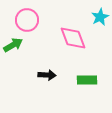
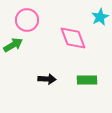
black arrow: moved 4 px down
